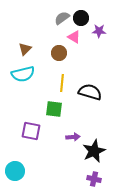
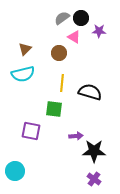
purple arrow: moved 3 px right, 1 px up
black star: rotated 25 degrees clockwise
purple cross: rotated 24 degrees clockwise
